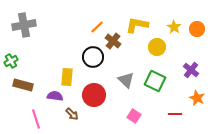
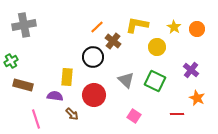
red line: moved 2 px right
